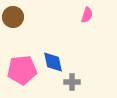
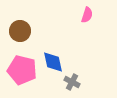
brown circle: moved 7 px right, 14 px down
pink pentagon: rotated 20 degrees clockwise
gray cross: rotated 28 degrees clockwise
